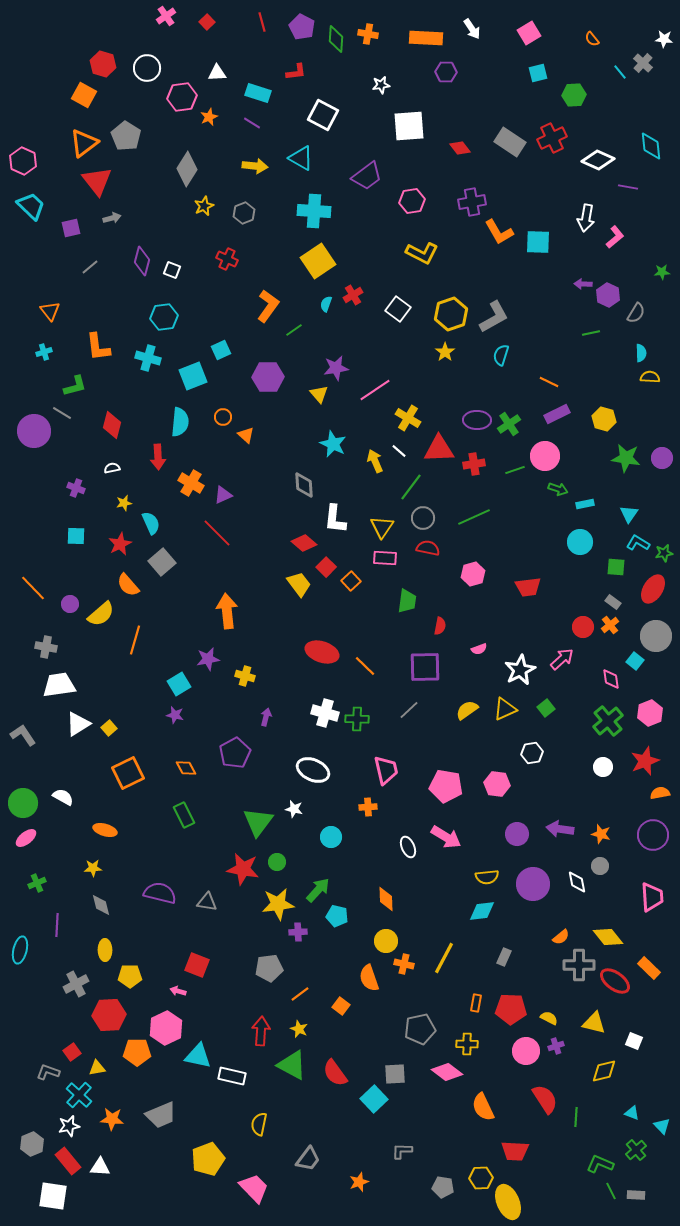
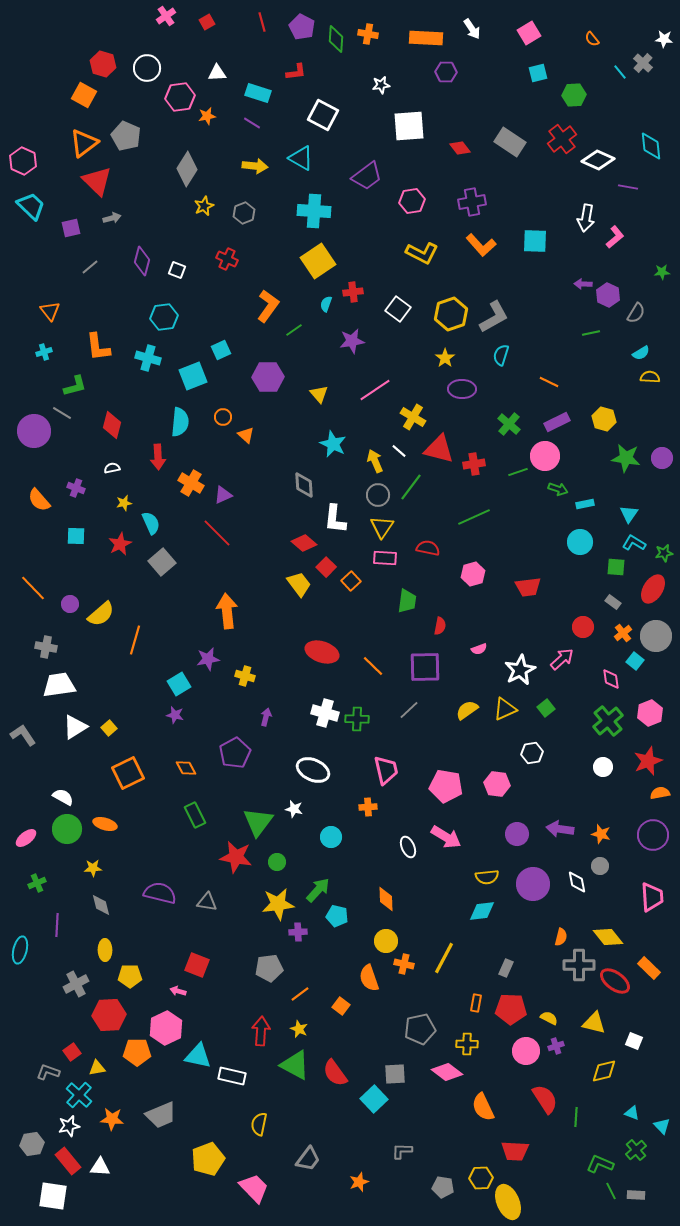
red square at (207, 22): rotated 14 degrees clockwise
pink hexagon at (182, 97): moved 2 px left
orange star at (209, 117): moved 2 px left, 1 px up; rotated 12 degrees clockwise
gray pentagon at (126, 136): rotated 8 degrees counterclockwise
red cross at (552, 138): moved 10 px right, 1 px down; rotated 12 degrees counterclockwise
red triangle at (97, 181): rotated 8 degrees counterclockwise
orange L-shape at (499, 232): moved 18 px left, 13 px down; rotated 12 degrees counterclockwise
cyan square at (538, 242): moved 3 px left, 1 px up
white square at (172, 270): moved 5 px right
red cross at (353, 295): moved 3 px up; rotated 24 degrees clockwise
yellow star at (445, 352): moved 6 px down
cyan semicircle at (641, 353): rotated 60 degrees clockwise
purple star at (336, 368): moved 16 px right, 27 px up
purple rectangle at (557, 414): moved 8 px down
yellow cross at (408, 418): moved 5 px right, 1 px up
purple ellipse at (477, 420): moved 15 px left, 31 px up
green cross at (509, 424): rotated 15 degrees counterclockwise
red triangle at (439, 449): rotated 16 degrees clockwise
green line at (515, 470): moved 3 px right, 2 px down
gray circle at (423, 518): moved 45 px left, 23 px up
cyan L-shape at (638, 543): moved 4 px left
orange semicircle at (128, 585): moved 89 px left, 85 px up
orange cross at (610, 625): moved 13 px right, 8 px down
orange line at (365, 666): moved 8 px right
white triangle at (78, 724): moved 3 px left, 3 px down
red star at (645, 761): moved 3 px right
green circle at (23, 803): moved 44 px right, 26 px down
green rectangle at (184, 815): moved 11 px right
orange ellipse at (105, 830): moved 6 px up
red star at (243, 869): moved 7 px left, 12 px up
orange semicircle at (561, 937): rotated 36 degrees counterclockwise
gray rectangle at (504, 957): moved 2 px right, 11 px down
green triangle at (292, 1065): moved 3 px right
gray hexagon at (32, 1144): rotated 15 degrees clockwise
